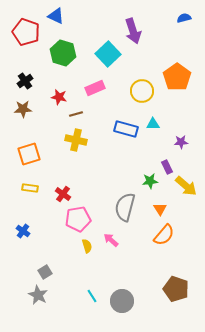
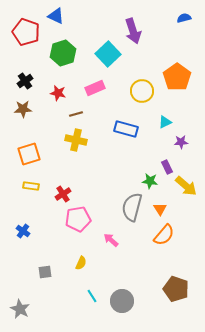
green hexagon: rotated 25 degrees clockwise
red star: moved 1 px left, 4 px up
cyan triangle: moved 12 px right, 2 px up; rotated 24 degrees counterclockwise
green star: rotated 14 degrees clockwise
yellow rectangle: moved 1 px right, 2 px up
red cross: rotated 21 degrees clockwise
gray semicircle: moved 7 px right
yellow semicircle: moved 6 px left, 17 px down; rotated 40 degrees clockwise
gray square: rotated 24 degrees clockwise
gray star: moved 18 px left, 14 px down
